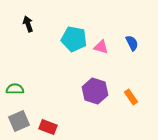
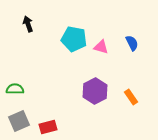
purple hexagon: rotated 15 degrees clockwise
red rectangle: rotated 36 degrees counterclockwise
